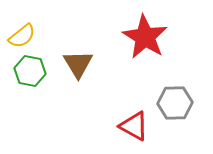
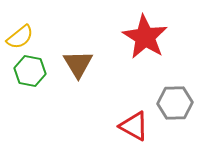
yellow semicircle: moved 2 px left, 1 px down
